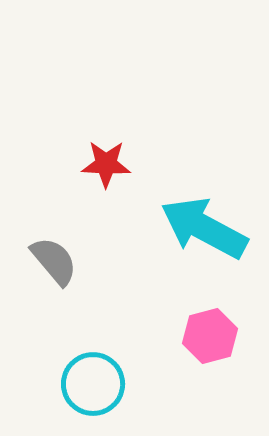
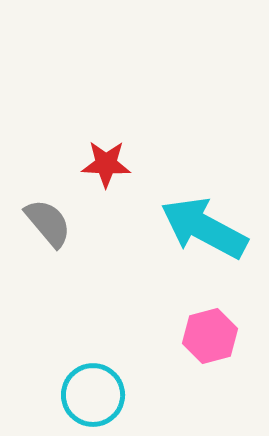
gray semicircle: moved 6 px left, 38 px up
cyan circle: moved 11 px down
